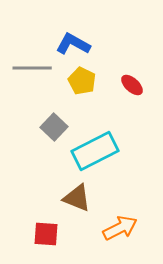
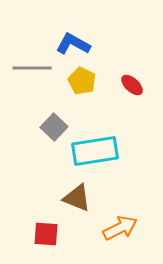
cyan rectangle: rotated 18 degrees clockwise
